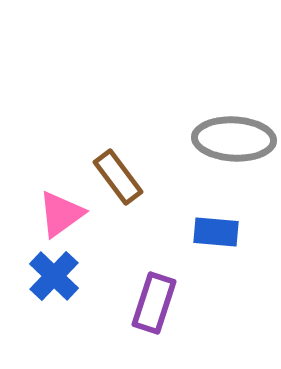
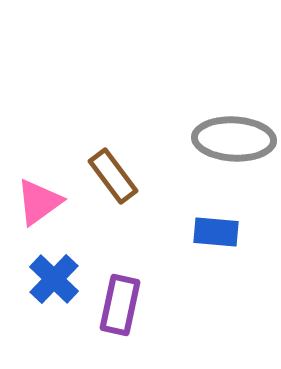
brown rectangle: moved 5 px left, 1 px up
pink triangle: moved 22 px left, 12 px up
blue cross: moved 3 px down
purple rectangle: moved 34 px left, 2 px down; rotated 6 degrees counterclockwise
